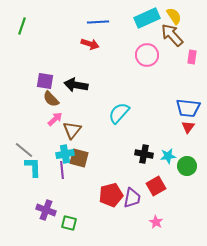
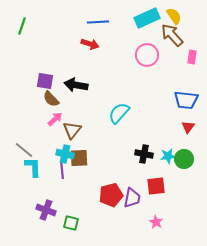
blue trapezoid: moved 2 px left, 8 px up
cyan cross: rotated 24 degrees clockwise
brown square: rotated 18 degrees counterclockwise
green circle: moved 3 px left, 7 px up
red square: rotated 24 degrees clockwise
green square: moved 2 px right
